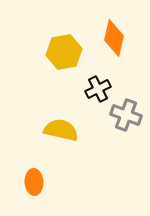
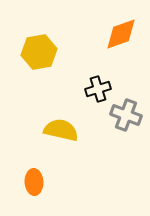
orange diamond: moved 7 px right, 4 px up; rotated 57 degrees clockwise
yellow hexagon: moved 25 px left
black cross: rotated 10 degrees clockwise
